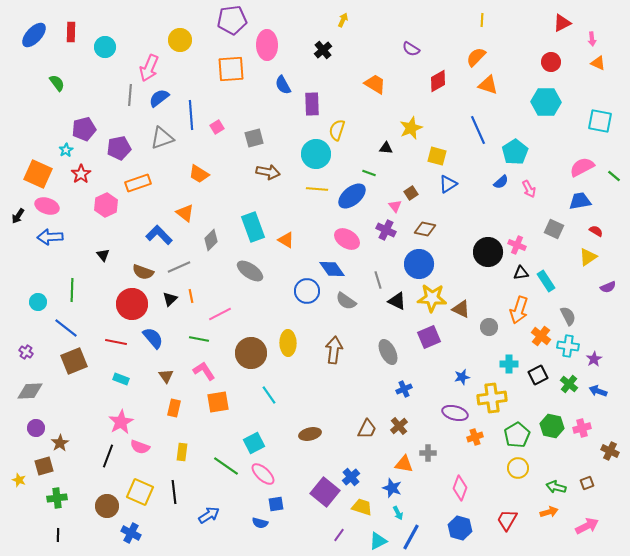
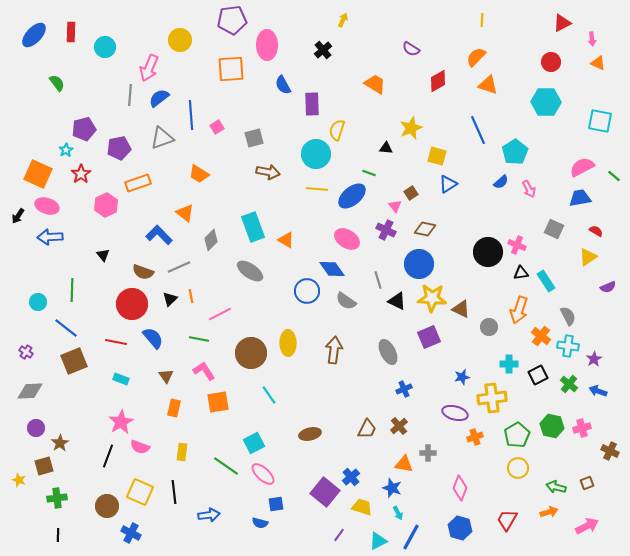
blue trapezoid at (580, 201): moved 3 px up
blue arrow at (209, 515): rotated 25 degrees clockwise
